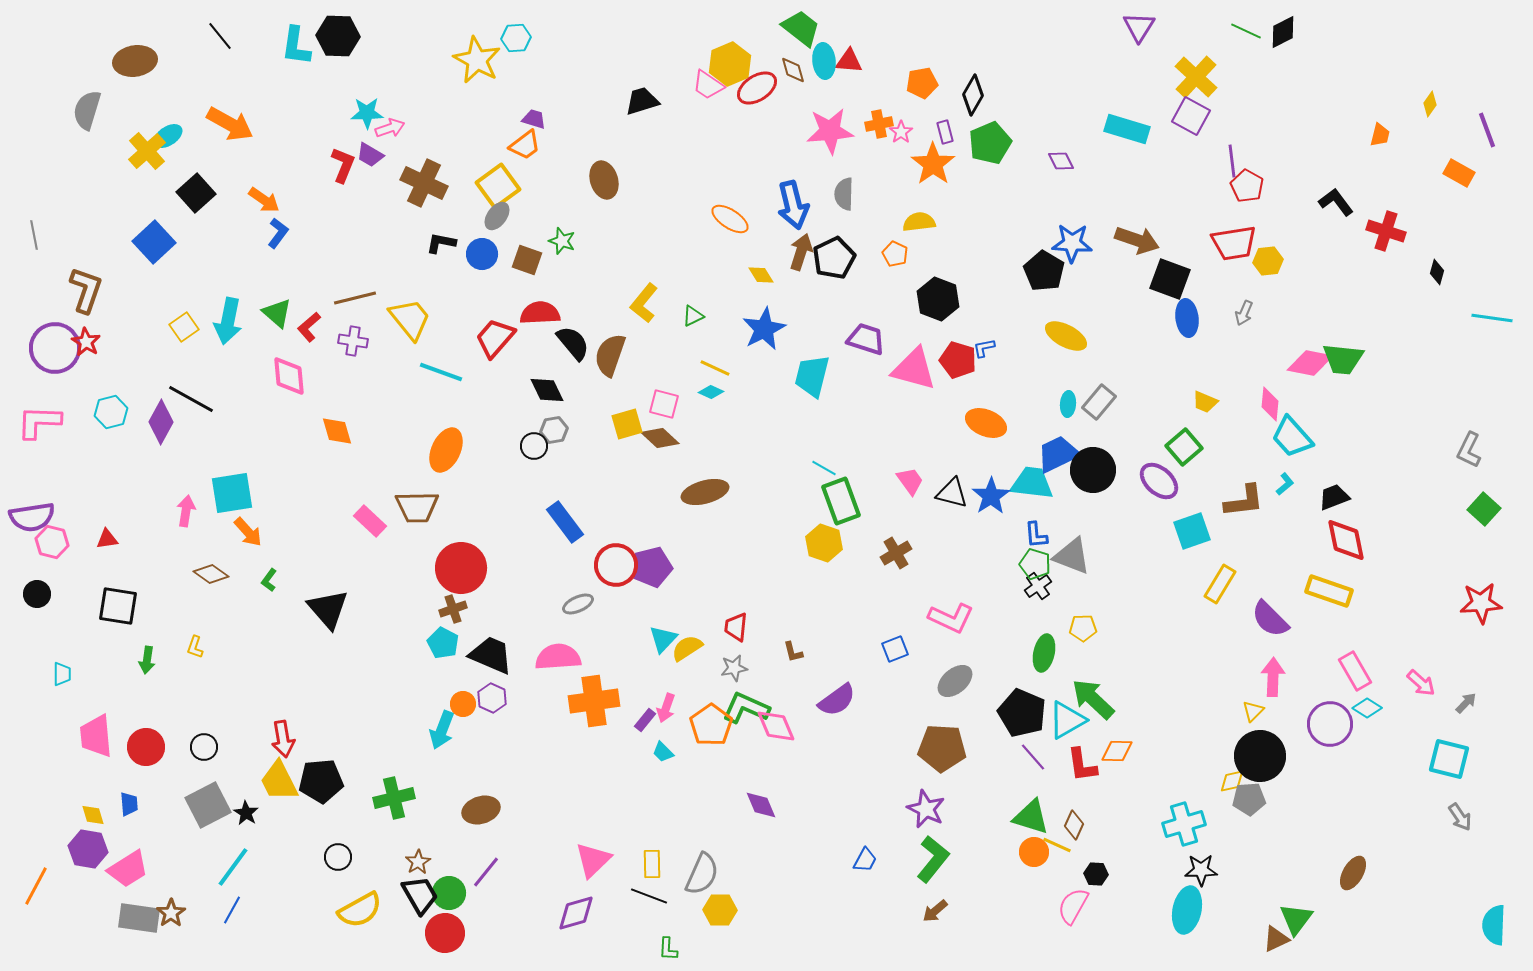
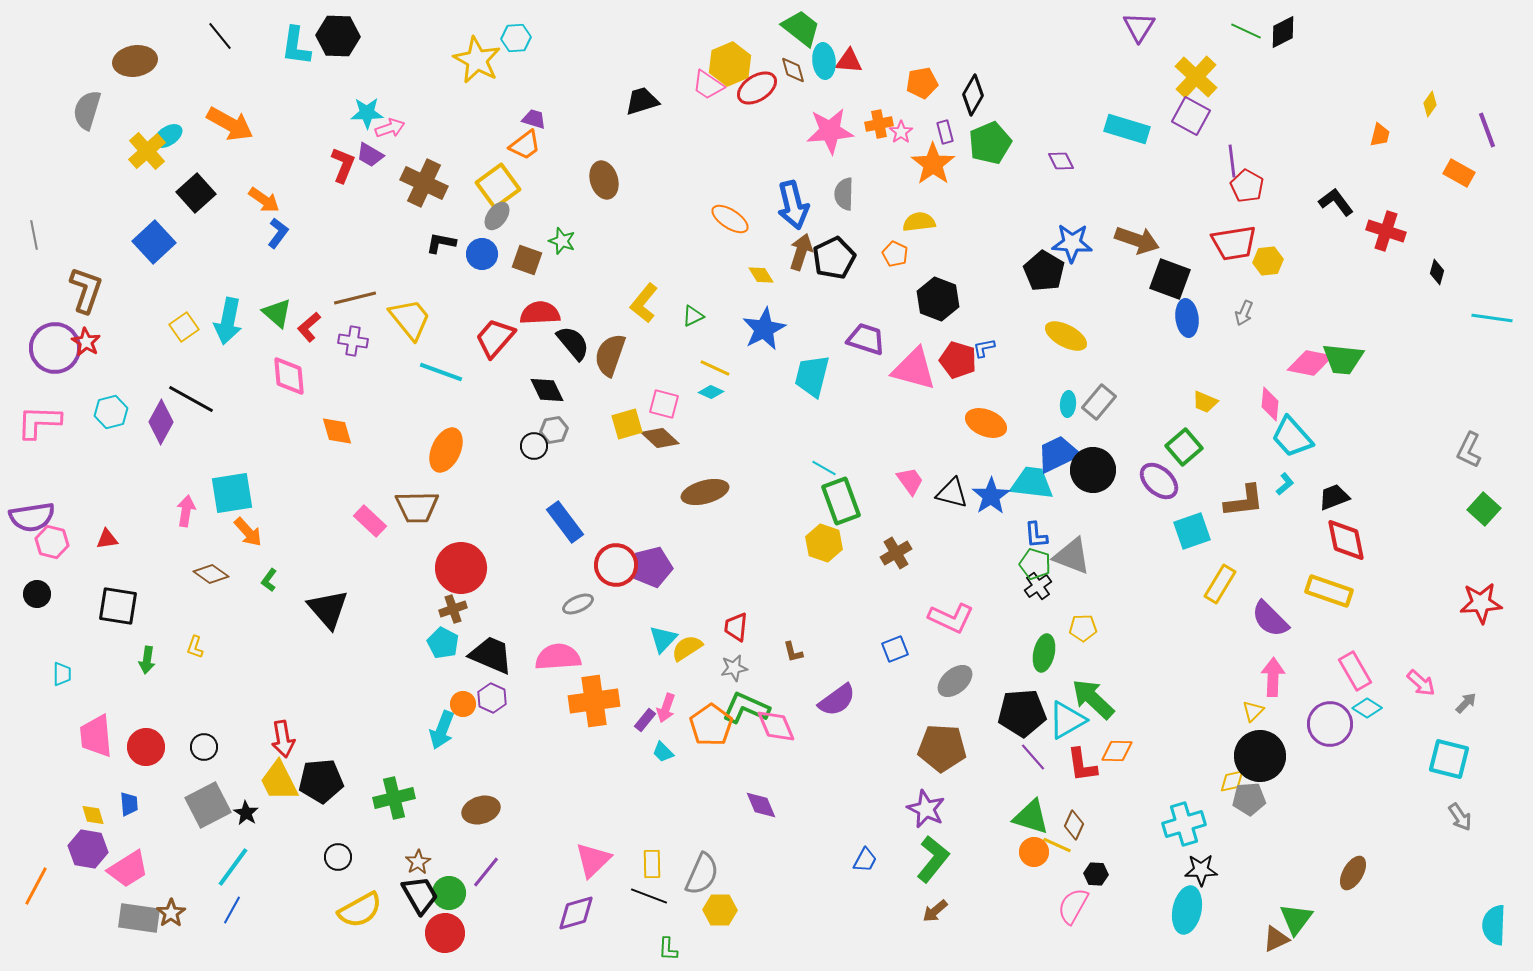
black pentagon at (1022, 713): rotated 27 degrees counterclockwise
